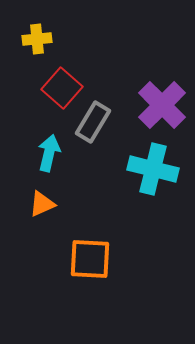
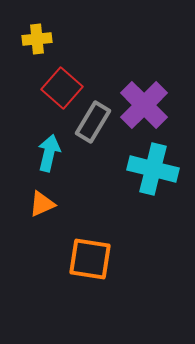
purple cross: moved 18 px left
orange square: rotated 6 degrees clockwise
